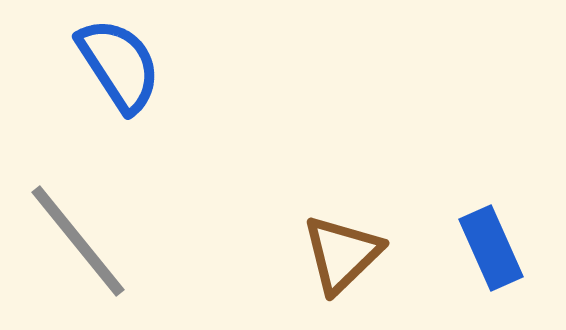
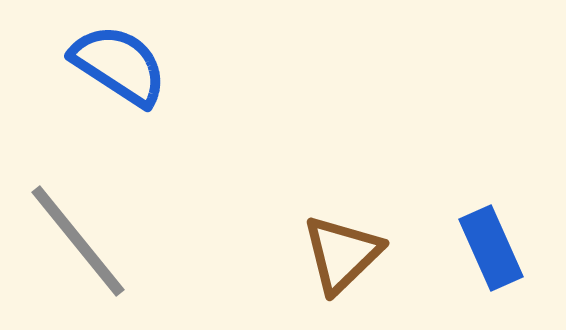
blue semicircle: rotated 24 degrees counterclockwise
